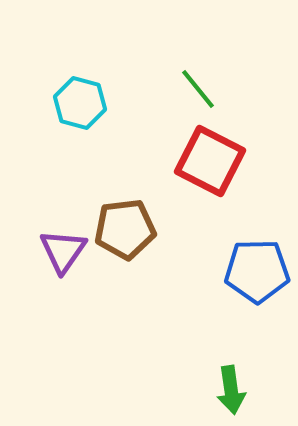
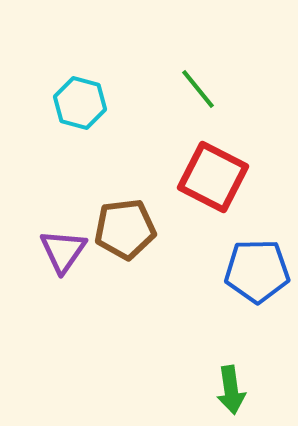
red square: moved 3 px right, 16 px down
